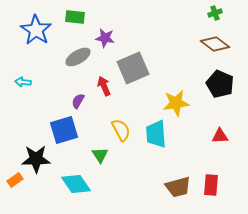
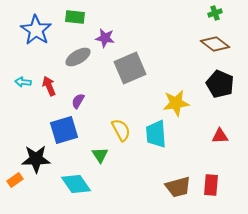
gray square: moved 3 px left
red arrow: moved 55 px left
